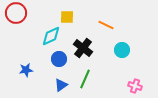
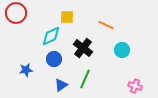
blue circle: moved 5 px left
